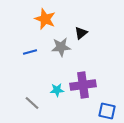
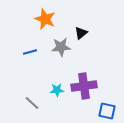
purple cross: moved 1 px right, 1 px down
